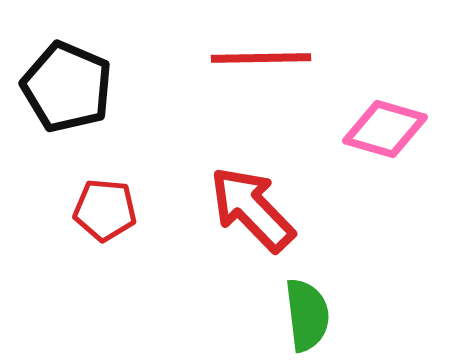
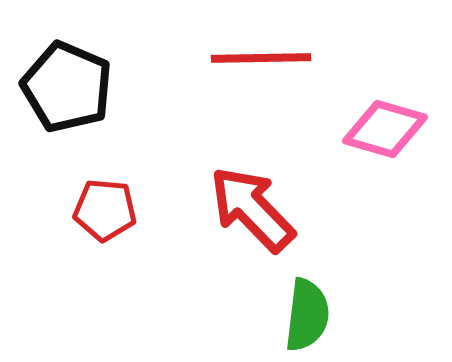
green semicircle: rotated 14 degrees clockwise
